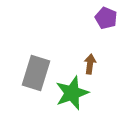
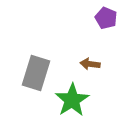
brown arrow: rotated 90 degrees counterclockwise
green star: moved 7 px down; rotated 12 degrees counterclockwise
